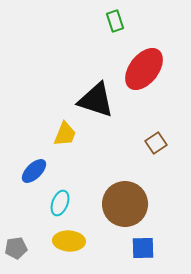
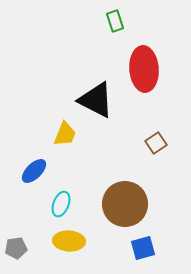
red ellipse: rotated 42 degrees counterclockwise
black triangle: rotated 9 degrees clockwise
cyan ellipse: moved 1 px right, 1 px down
blue square: rotated 15 degrees counterclockwise
